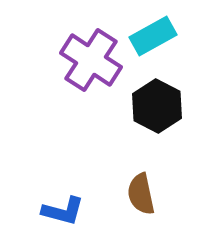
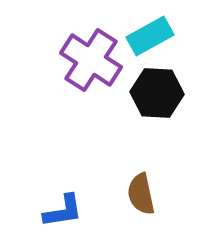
cyan rectangle: moved 3 px left
black hexagon: moved 13 px up; rotated 24 degrees counterclockwise
blue L-shape: rotated 24 degrees counterclockwise
